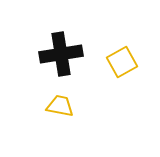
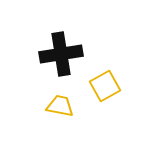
yellow square: moved 17 px left, 24 px down
